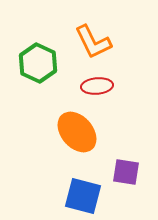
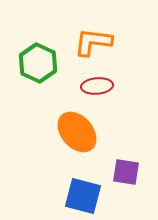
orange L-shape: rotated 123 degrees clockwise
